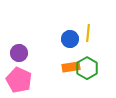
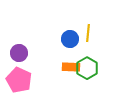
orange rectangle: rotated 12 degrees clockwise
